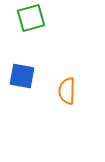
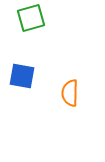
orange semicircle: moved 3 px right, 2 px down
